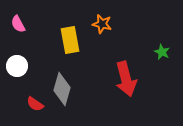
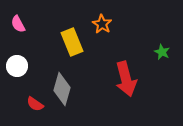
orange star: rotated 18 degrees clockwise
yellow rectangle: moved 2 px right, 2 px down; rotated 12 degrees counterclockwise
